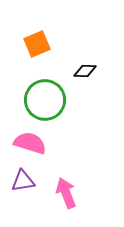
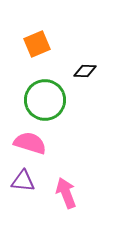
purple triangle: rotated 15 degrees clockwise
